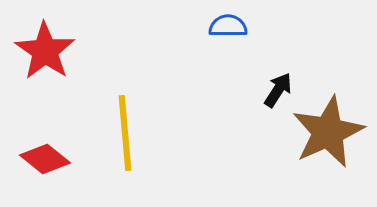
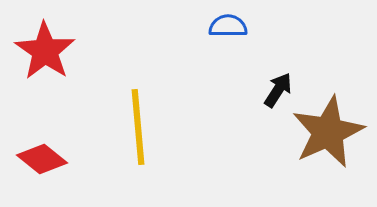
yellow line: moved 13 px right, 6 px up
red diamond: moved 3 px left
